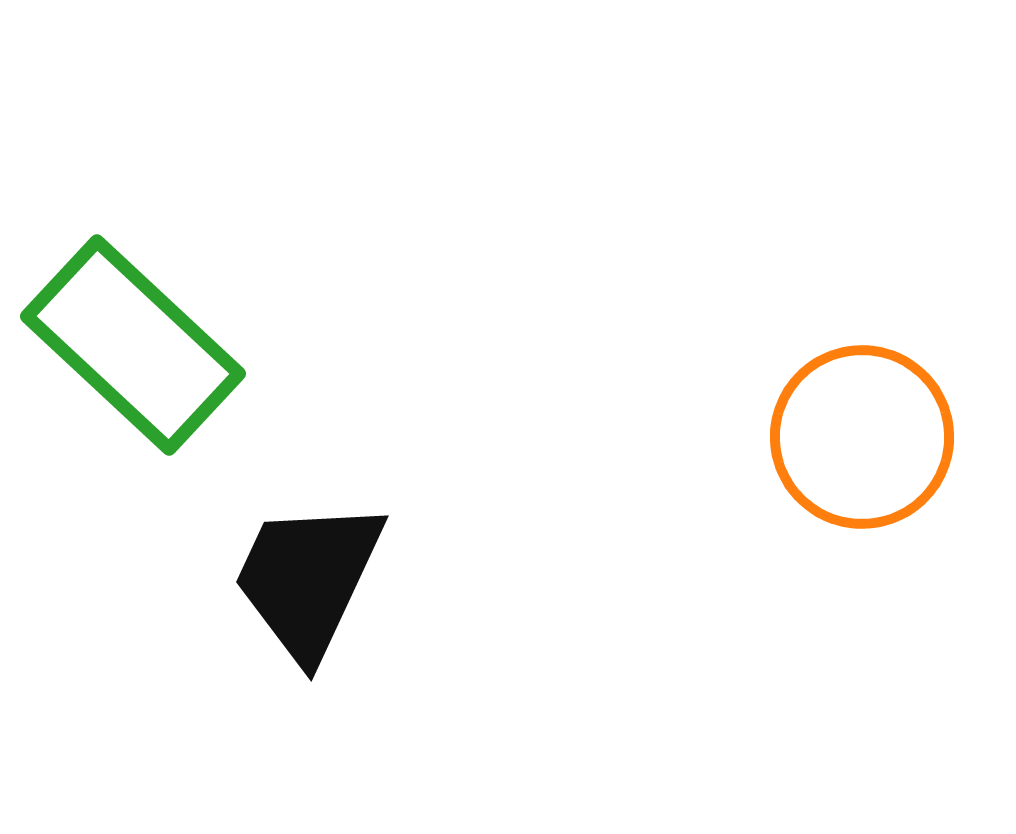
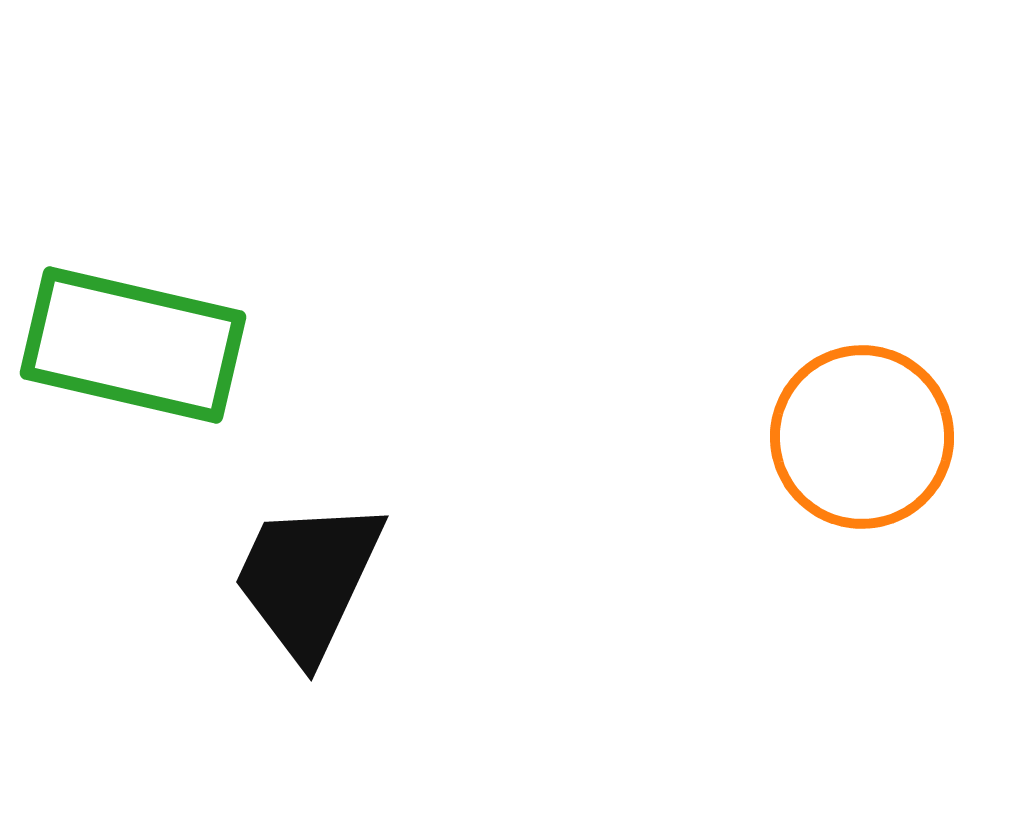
green rectangle: rotated 30 degrees counterclockwise
